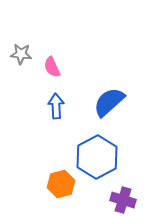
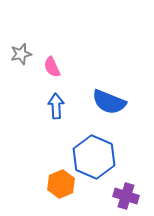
gray star: rotated 20 degrees counterclockwise
blue semicircle: rotated 116 degrees counterclockwise
blue hexagon: moved 3 px left; rotated 9 degrees counterclockwise
orange hexagon: rotated 8 degrees counterclockwise
purple cross: moved 3 px right, 4 px up
